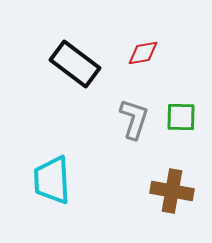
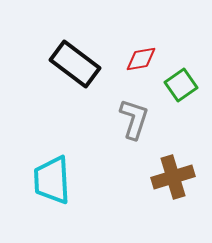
red diamond: moved 2 px left, 6 px down
green square: moved 32 px up; rotated 36 degrees counterclockwise
brown cross: moved 1 px right, 14 px up; rotated 27 degrees counterclockwise
